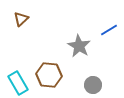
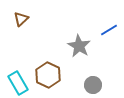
brown hexagon: moved 1 px left; rotated 20 degrees clockwise
